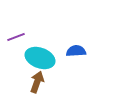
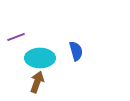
blue semicircle: rotated 78 degrees clockwise
cyan ellipse: rotated 20 degrees counterclockwise
